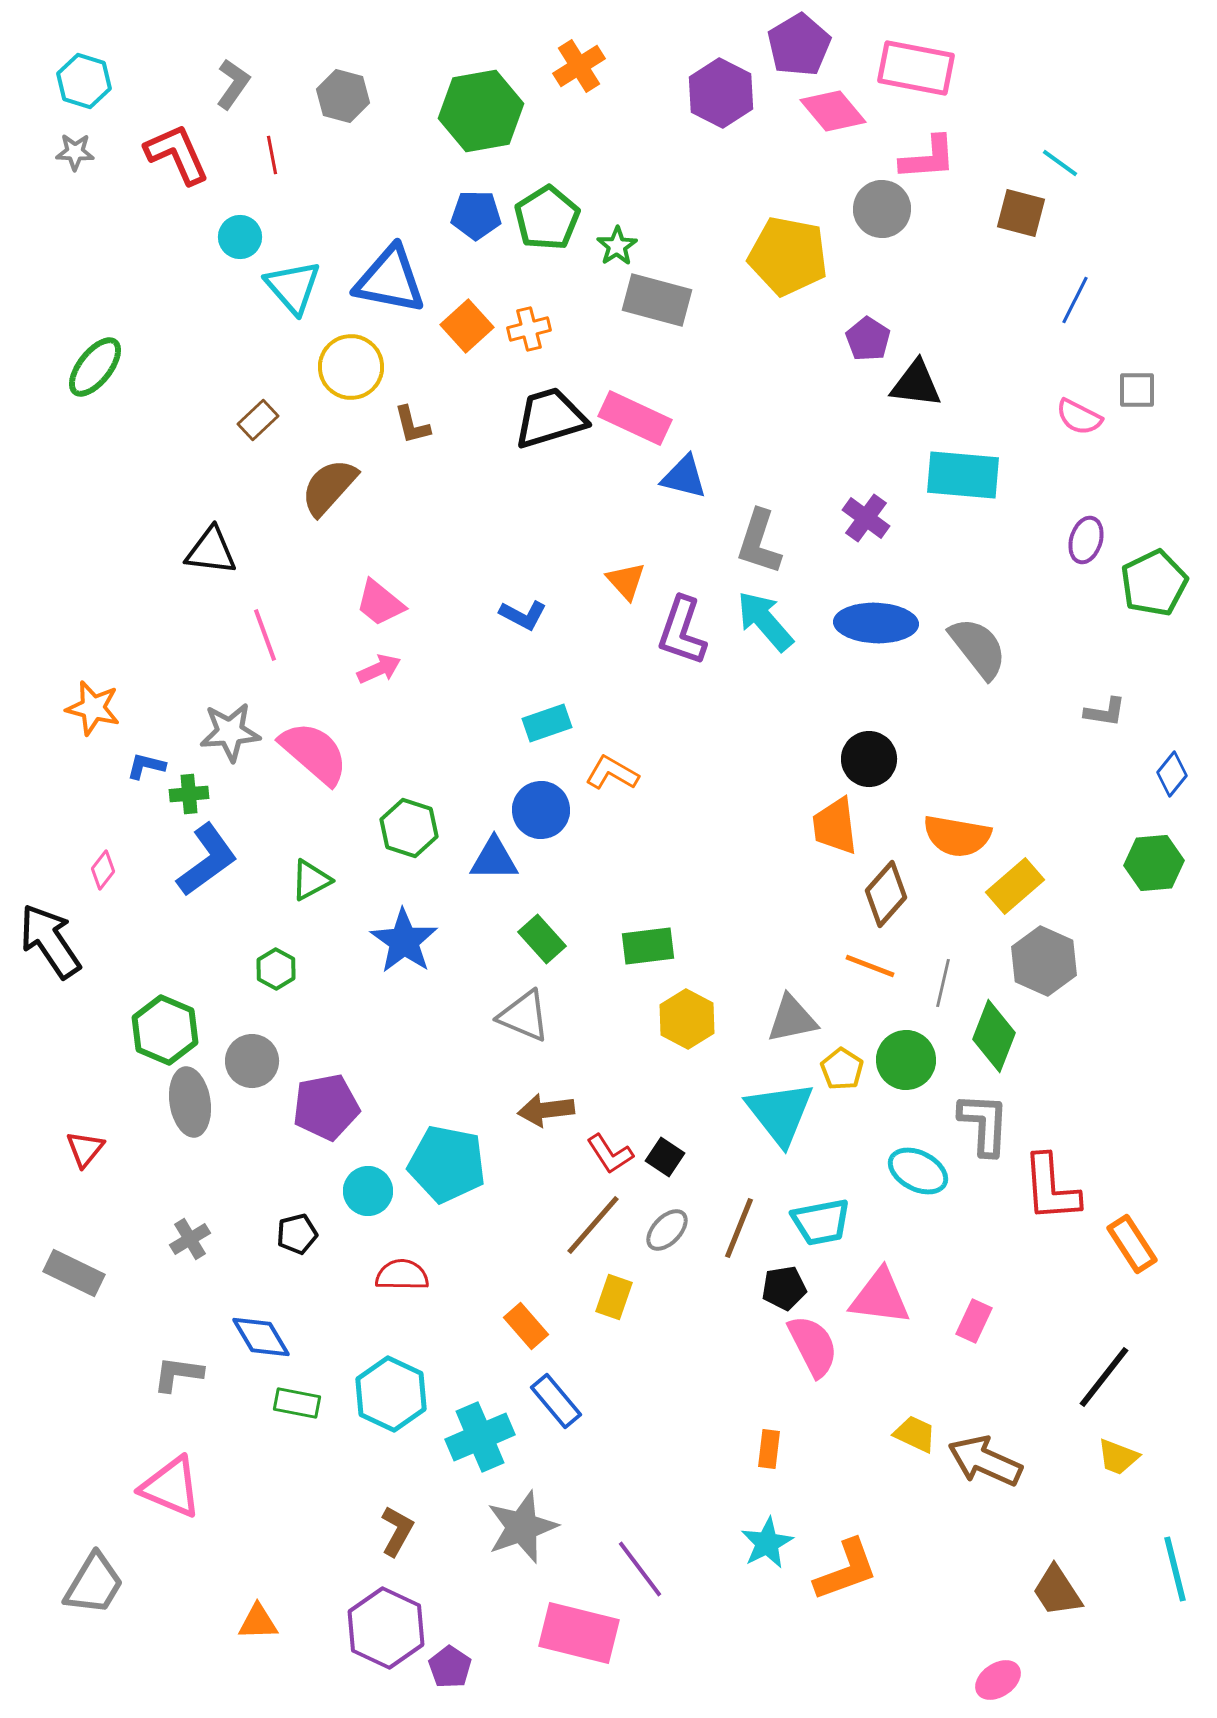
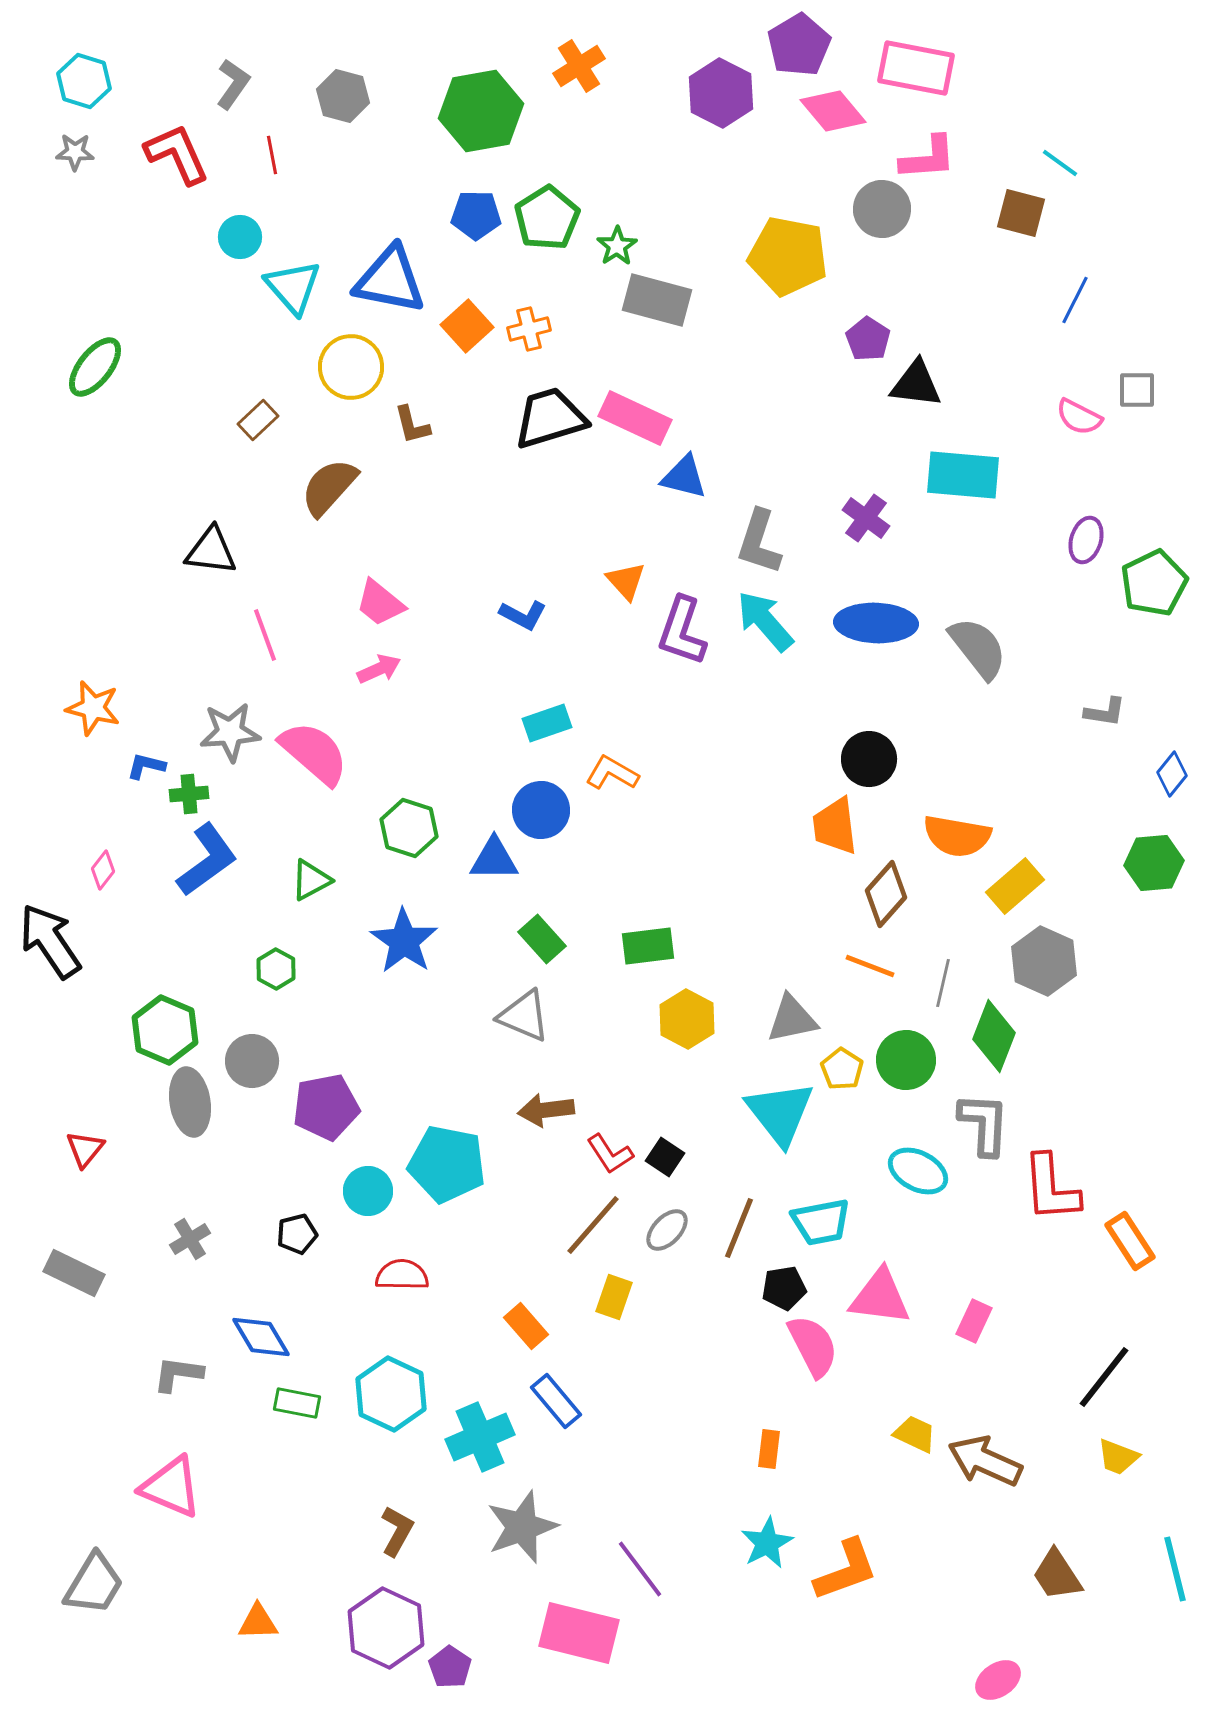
orange rectangle at (1132, 1244): moved 2 px left, 3 px up
brown trapezoid at (1057, 1591): moved 16 px up
